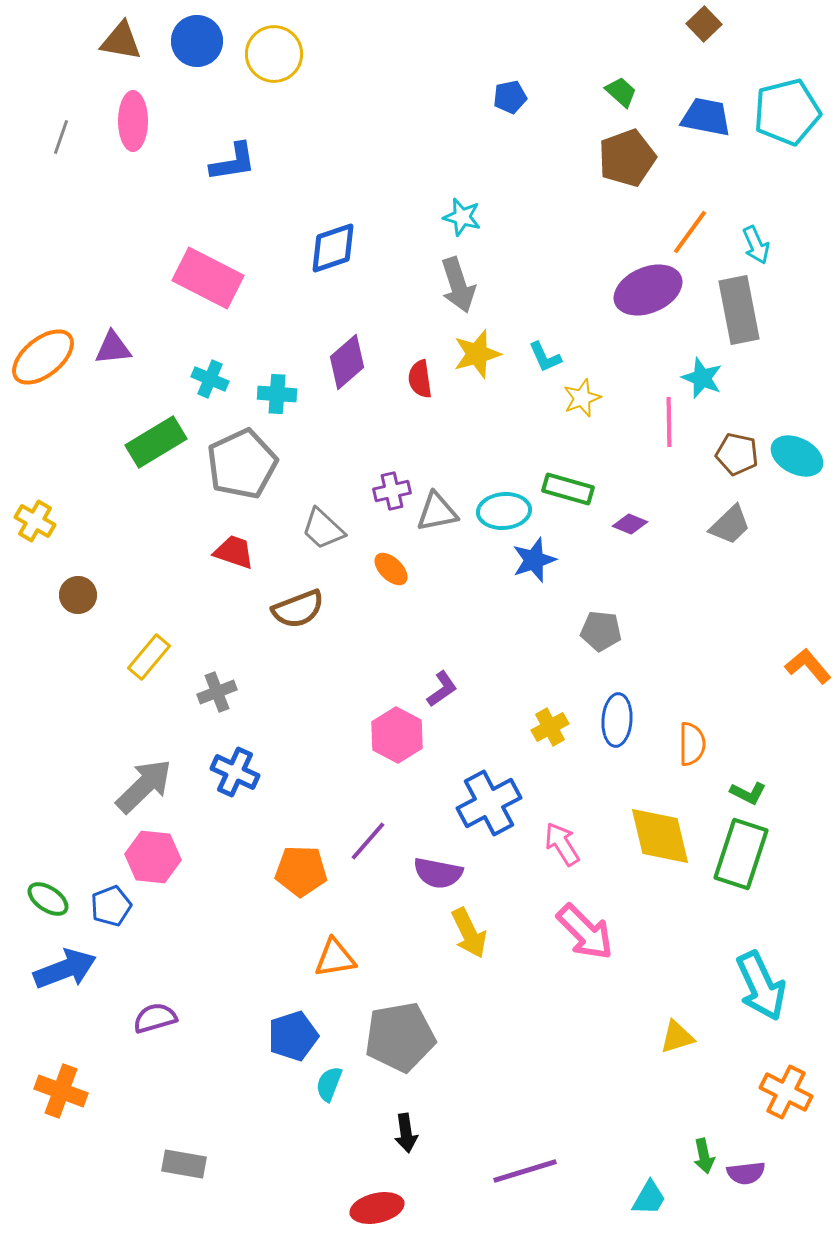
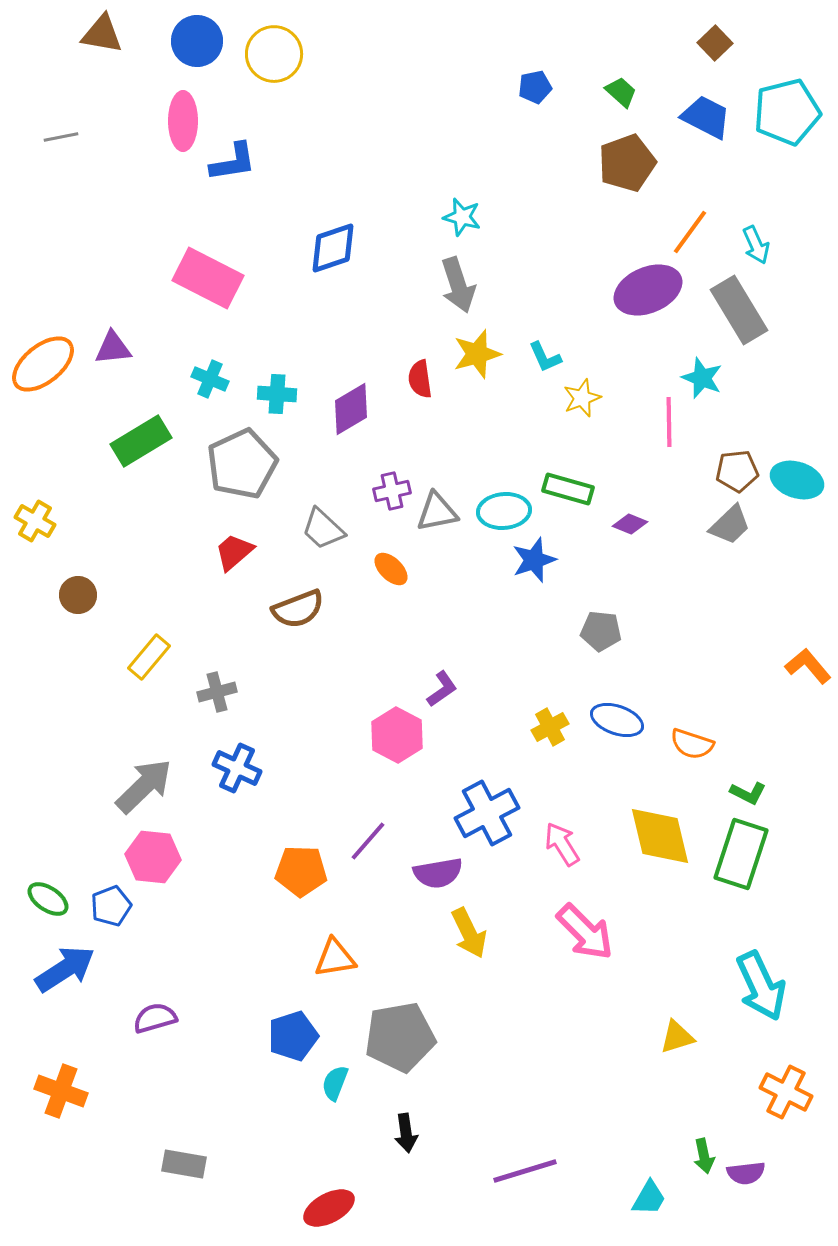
brown square at (704, 24): moved 11 px right, 19 px down
brown triangle at (121, 41): moved 19 px left, 7 px up
blue pentagon at (510, 97): moved 25 px right, 10 px up
blue trapezoid at (706, 117): rotated 16 degrees clockwise
pink ellipse at (133, 121): moved 50 px right
gray line at (61, 137): rotated 60 degrees clockwise
brown pentagon at (627, 158): moved 5 px down
gray rectangle at (739, 310): rotated 20 degrees counterclockwise
orange ellipse at (43, 357): moved 7 px down
purple diamond at (347, 362): moved 4 px right, 47 px down; rotated 10 degrees clockwise
green rectangle at (156, 442): moved 15 px left, 1 px up
brown pentagon at (737, 454): moved 17 px down; rotated 18 degrees counterclockwise
cyan ellipse at (797, 456): moved 24 px down; rotated 9 degrees counterclockwise
red trapezoid at (234, 552): rotated 60 degrees counterclockwise
gray cross at (217, 692): rotated 6 degrees clockwise
blue ellipse at (617, 720): rotated 75 degrees counterclockwise
orange semicircle at (692, 744): rotated 108 degrees clockwise
blue cross at (235, 772): moved 2 px right, 4 px up
blue cross at (489, 803): moved 2 px left, 10 px down
purple semicircle at (438, 873): rotated 21 degrees counterclockwise
blue arrow at (65, 969): rotated 12 degrees counterclockwise
cyan semicircle at (329, 1084): moved 6 px right, 1 px up
red ellipse at (377, 1208): moved 48 px left; rotated 15 degrees counterclockwise
